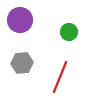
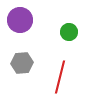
red line: rotated 8 degrees counterclockwise
